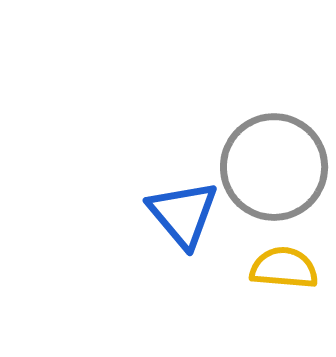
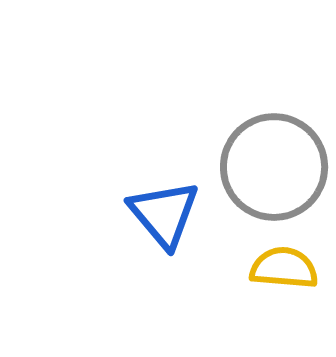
blue triangle: moved 19 px left
